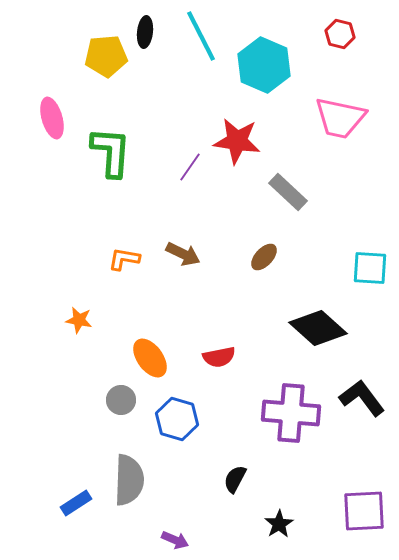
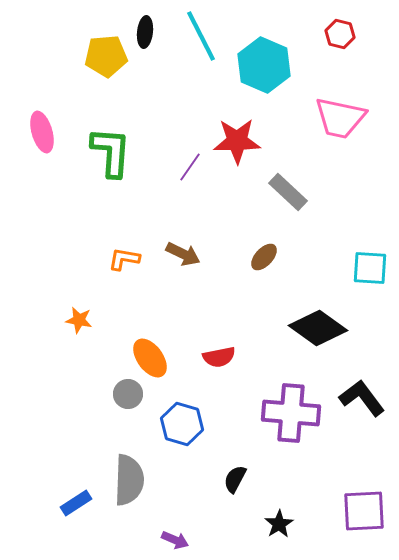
pink ellipse: moved 10 px left, 14 px down
red star: rotated 9 degrees counterclockwise
black diamond: rotated 6 degrees counterclockwise
gray circle: moved 7 px right, 6 px up
blue hexagon: moved 5 px right, 5 px down
